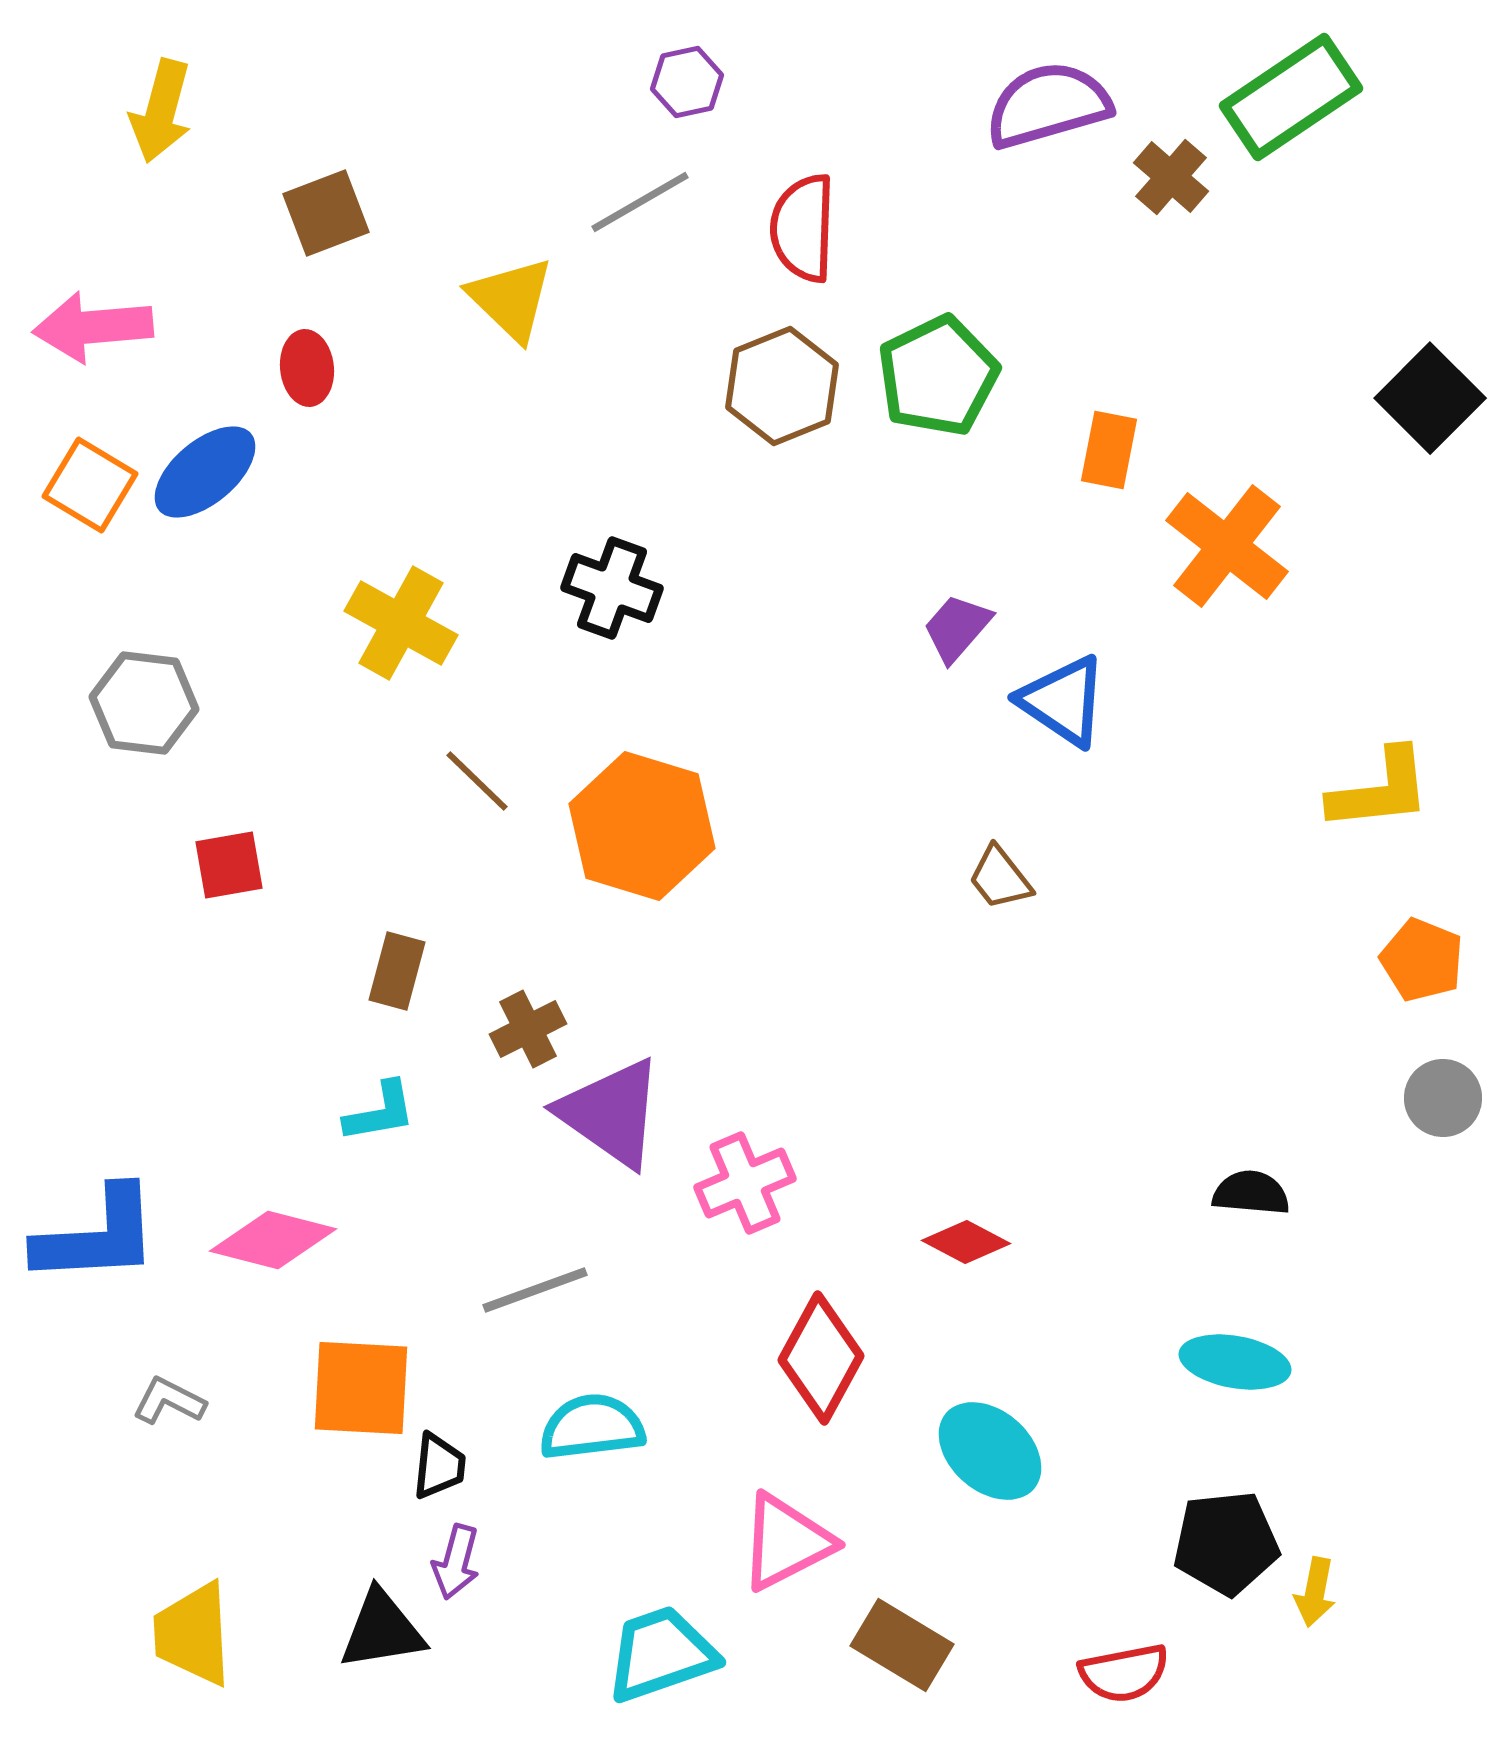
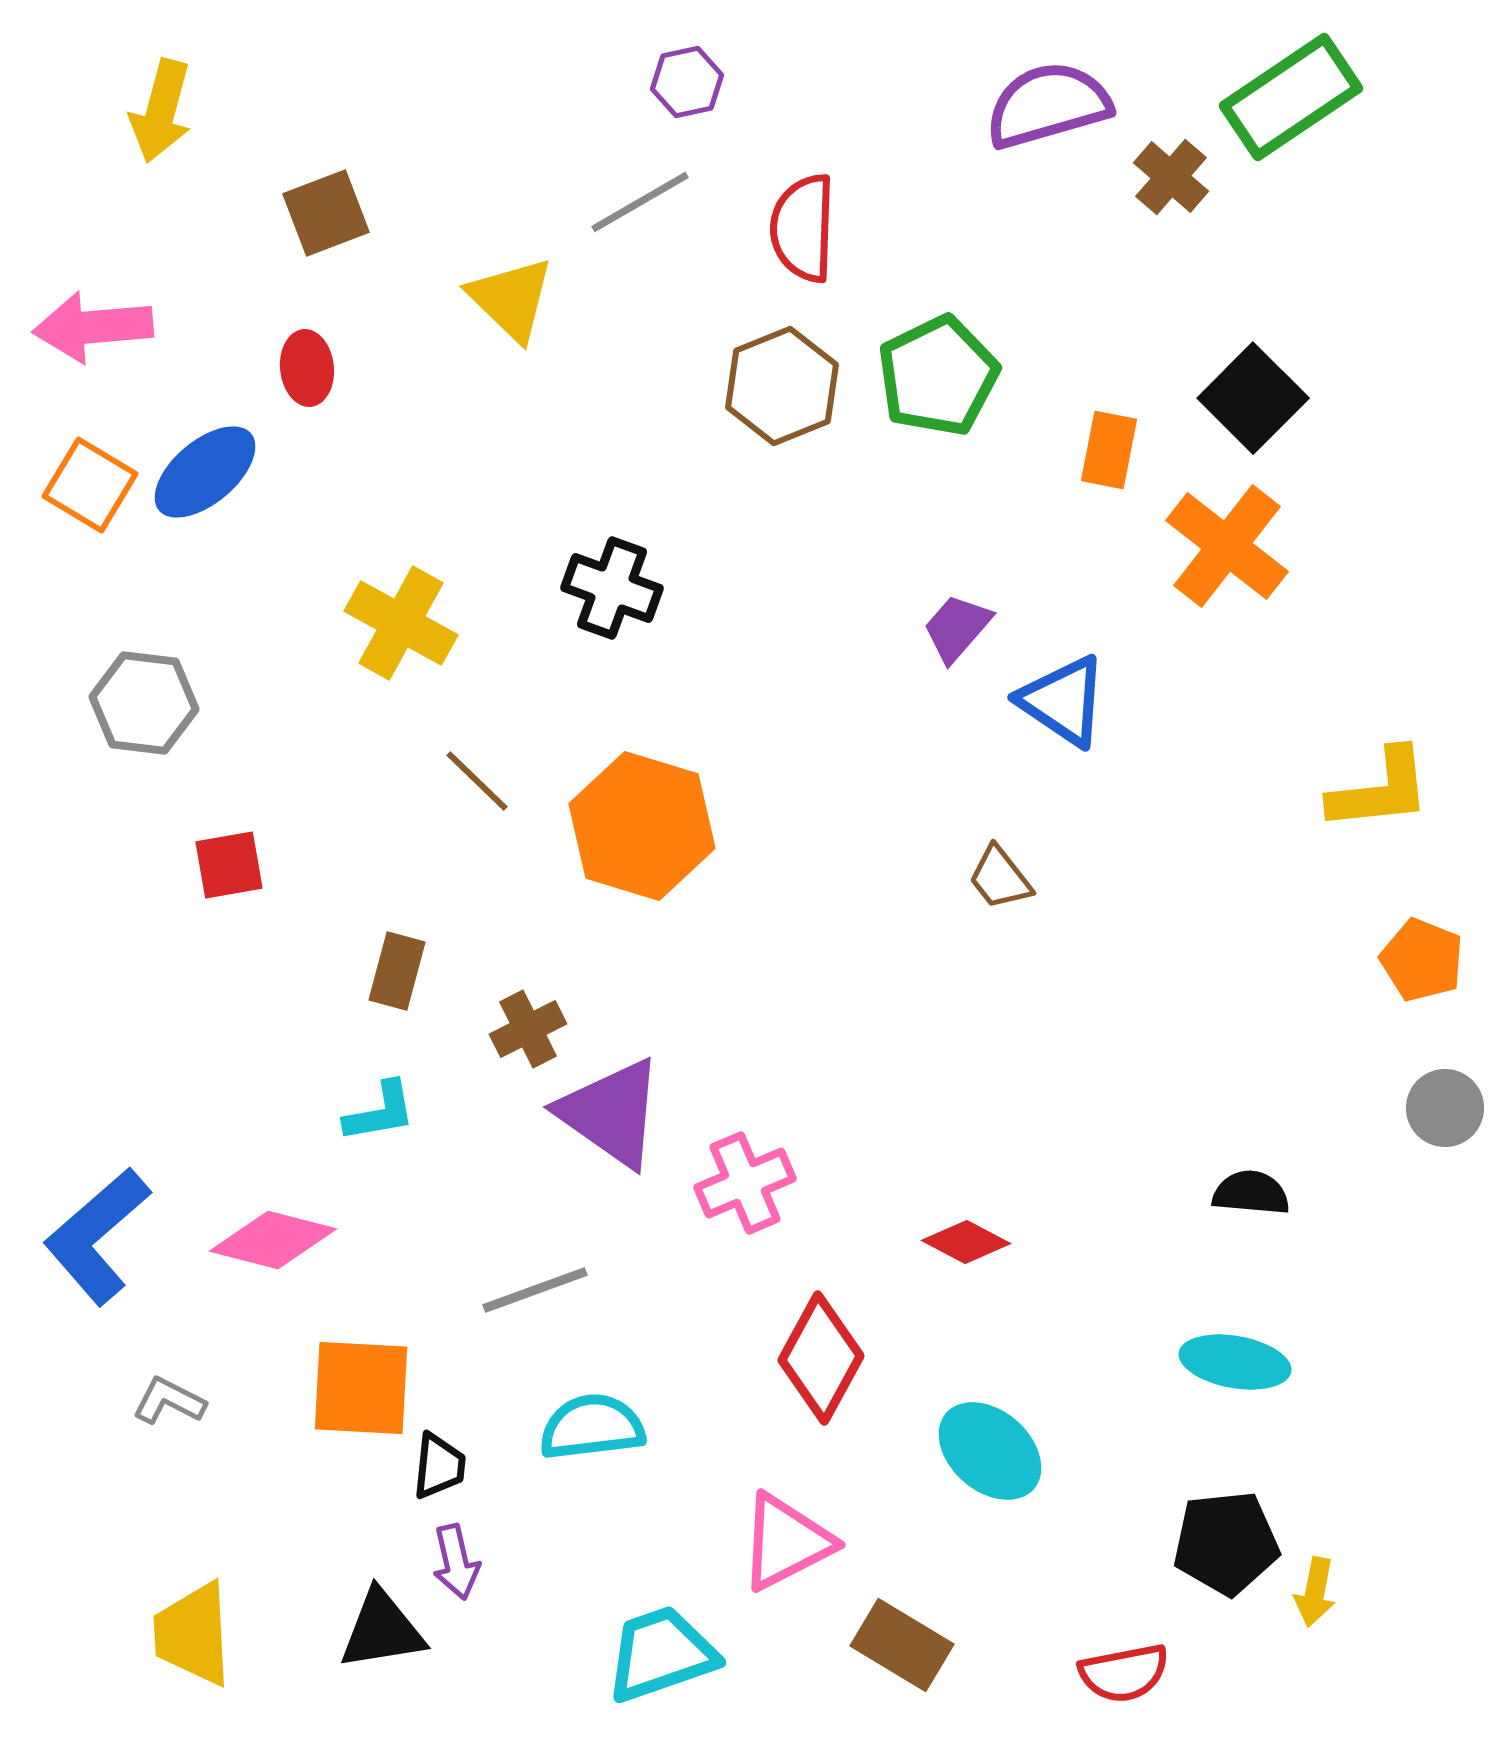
black square at (1430, 398): moved 177 px left
gray circle at (1443, 1098): moved 2 px right, 10 px down
blue L-shape at (97, 1236): rotated 142 degrees clockwise
purple arrow at (456, 1562): rotated 28 degrees counterclockwise
